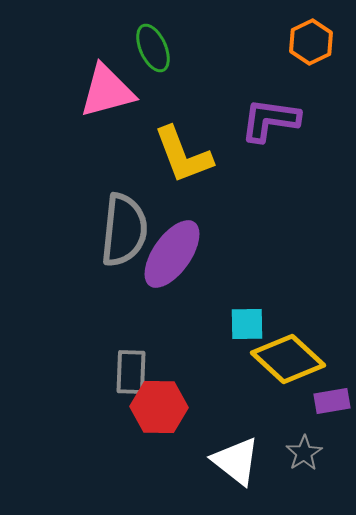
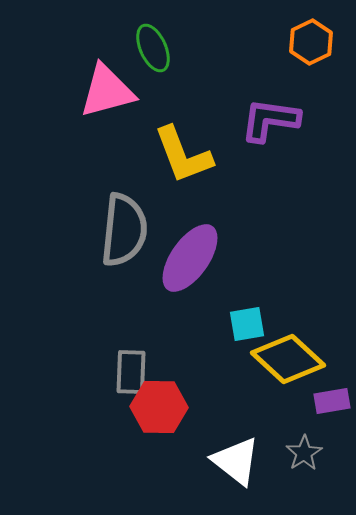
purple ellipse: moved 18 px right, 4 px down
cyan square: rotated 9 degrees counterclockwise
